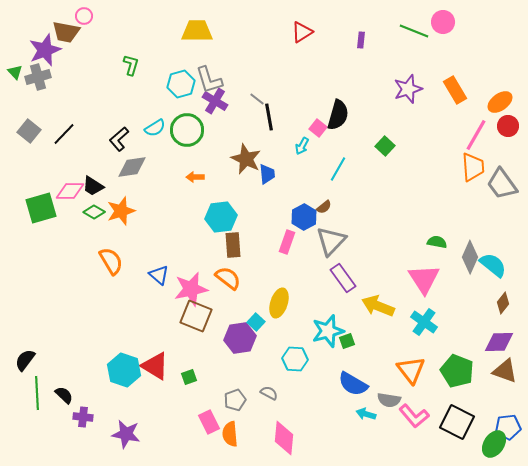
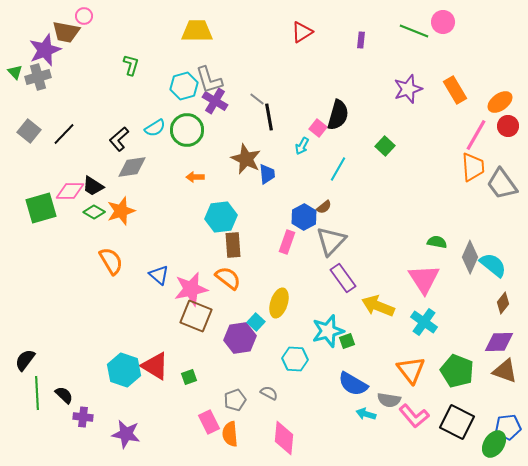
cyan hexagon at (181, 84): moved 3 px right, 2 px down
